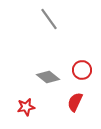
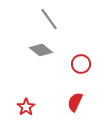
red circle: moved 1 px left, 6 px up
gray diamond: moved 7 px left, 27 px up
red star: rotated 24 degrees counterclockwise
